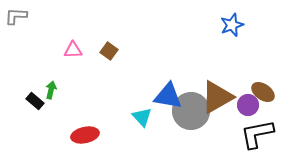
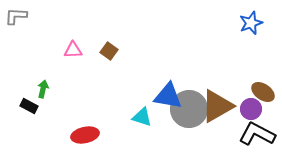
blue star: moved 19 px right, 2 px up
green arrow: moved 8 px left, 1 px up
brown triangle: moved 9 px down
black rectangle: moved 6 px left, 5 px down; rotated 12 degrees counterclockwise
purple circle: moved 3 px right, 4 px down
gray circle: moved 2 px left, 2 px up
cyan triangle: rotated 30 degrees counterclockwise
black L-shape: rotated 39 degrees clockwise
